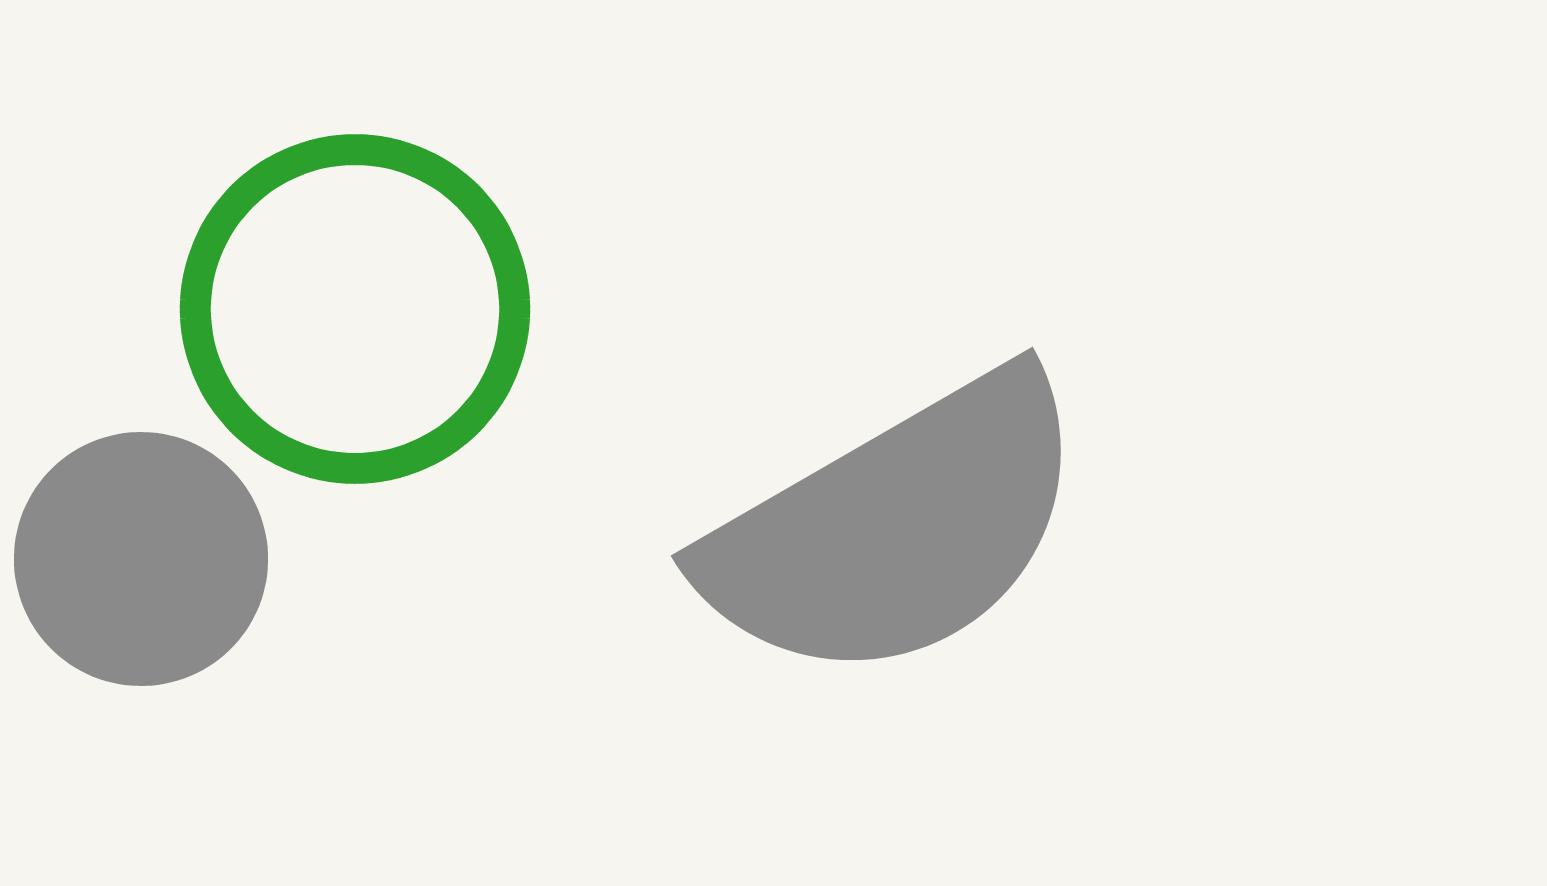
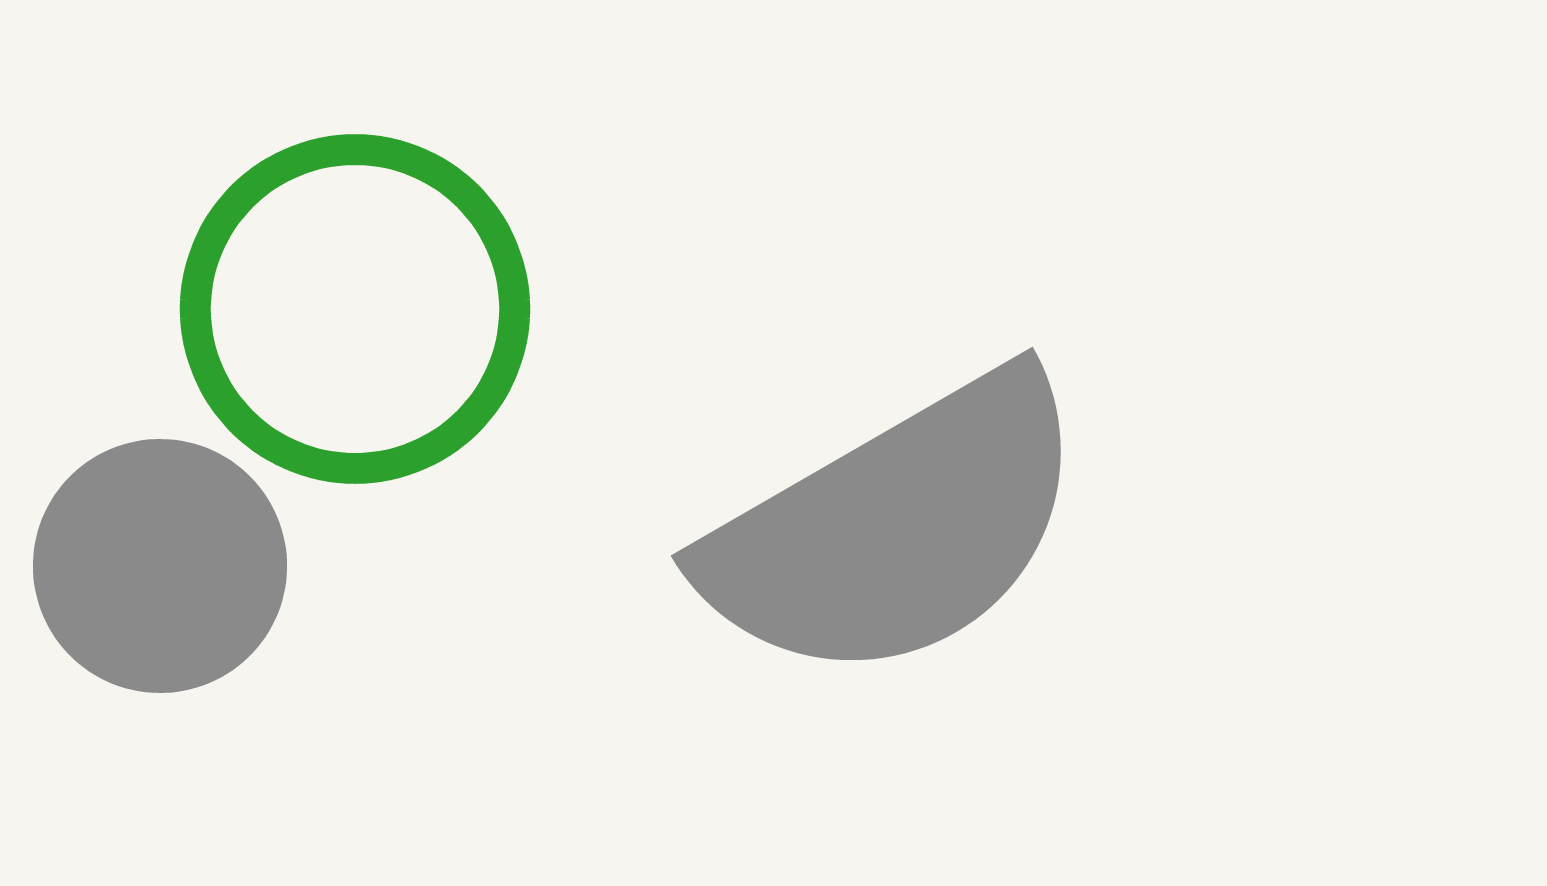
gray circle: moved 19 px right, 7 px down
